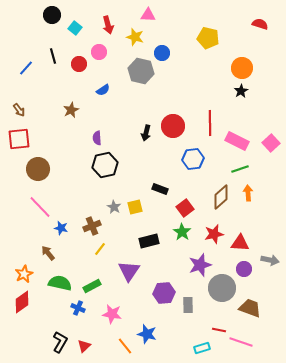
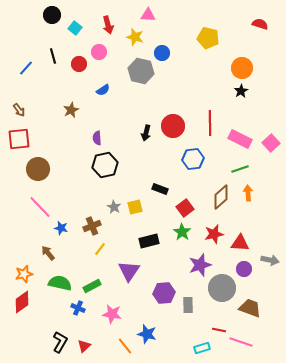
pink rectangle at (237, 141): moved 3 px right, 2 px up
orange star at (24, 274): rotated 12 degrees clockwise
